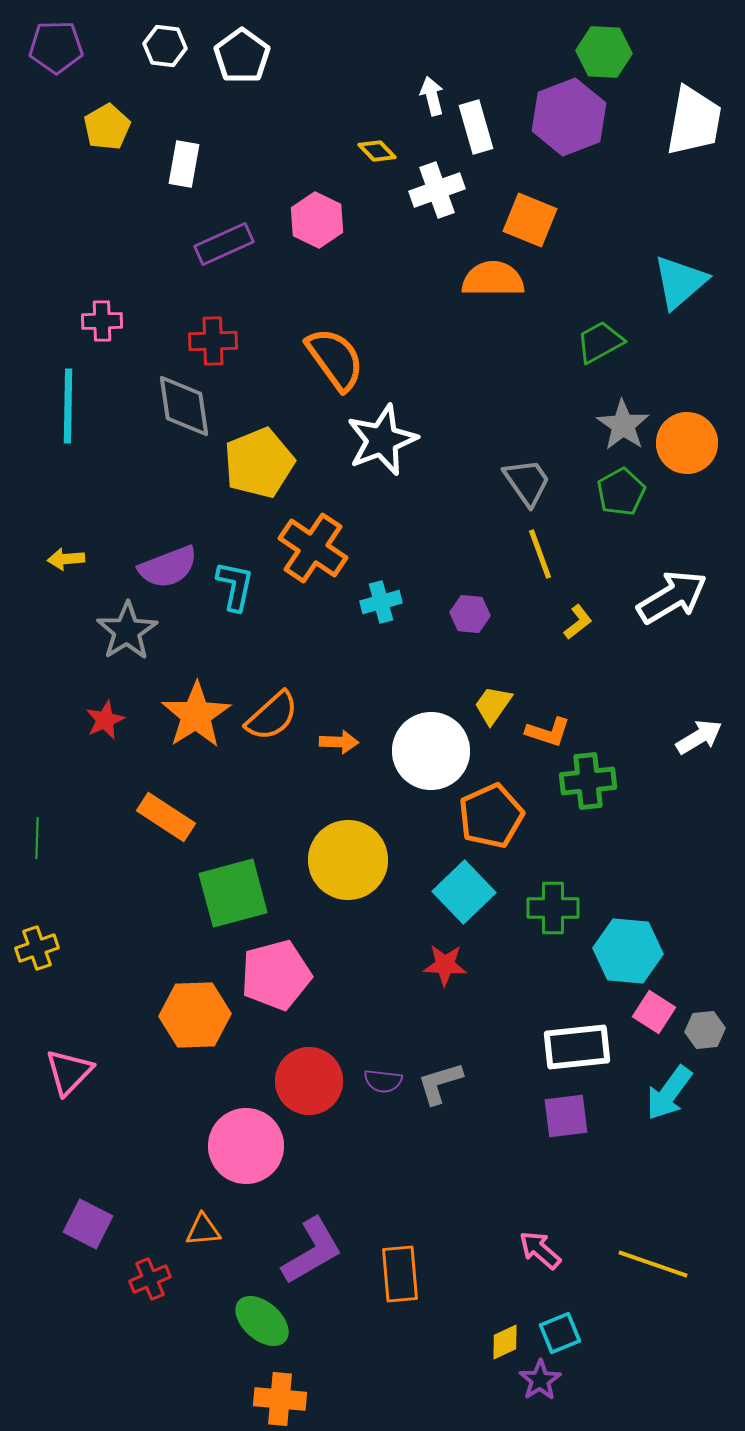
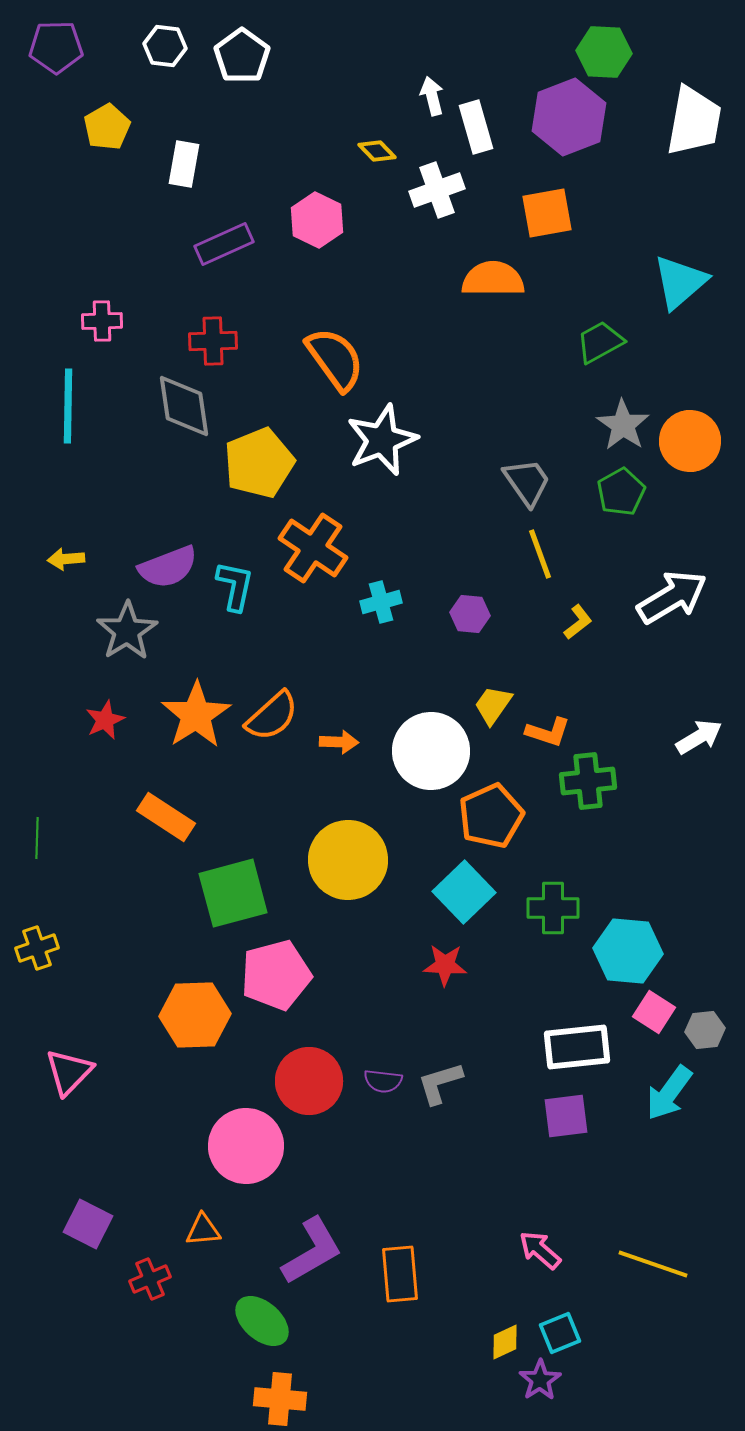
orange square at (530, 220): moved 17 px right, 7 px up; rotated 32 degrees counterclockwise
orange circle at (687, 443): moved 3 px right, 2 px up
